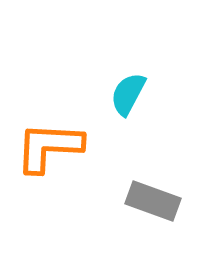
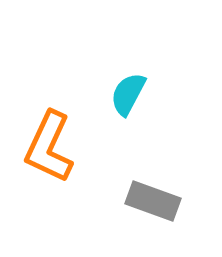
orange L-shape: rotated 68 degrees counterclockwise
